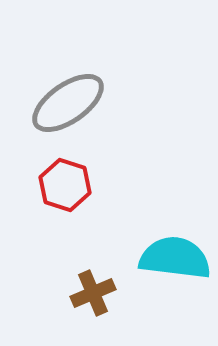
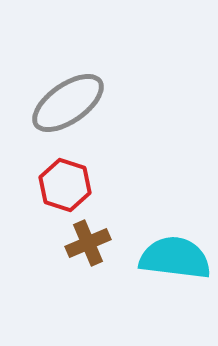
brown cross: moved 5 px left, 50 px up
